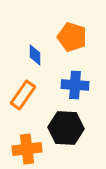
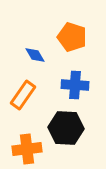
blue diamond: rotated 30 degrees counterclockwise
